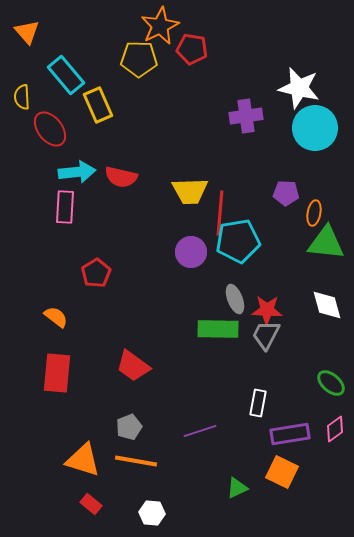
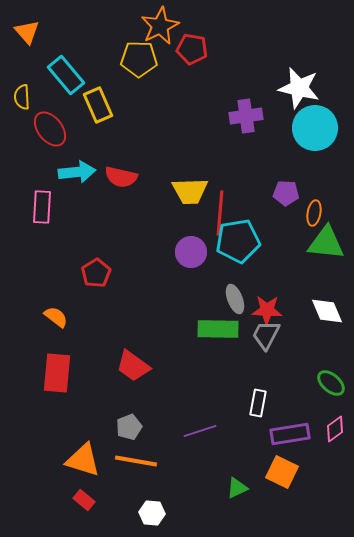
pink rectangle at (65, 207): moved 23 px left
white diamond at (327, 305): moved 6 px down; rotated 8 degrees counterclockwise
red rectangle at (91, 504): moved 7 px left, 4 px up
